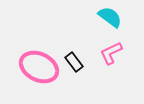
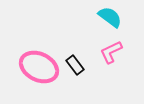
pink L-shape: moved 1 px up
black rectangle: moved 1 px right, 3 px down
